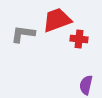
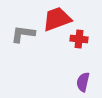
red trapezoid: moved 1 px up
purple semicircle: moved 3 px left, 3 px up
